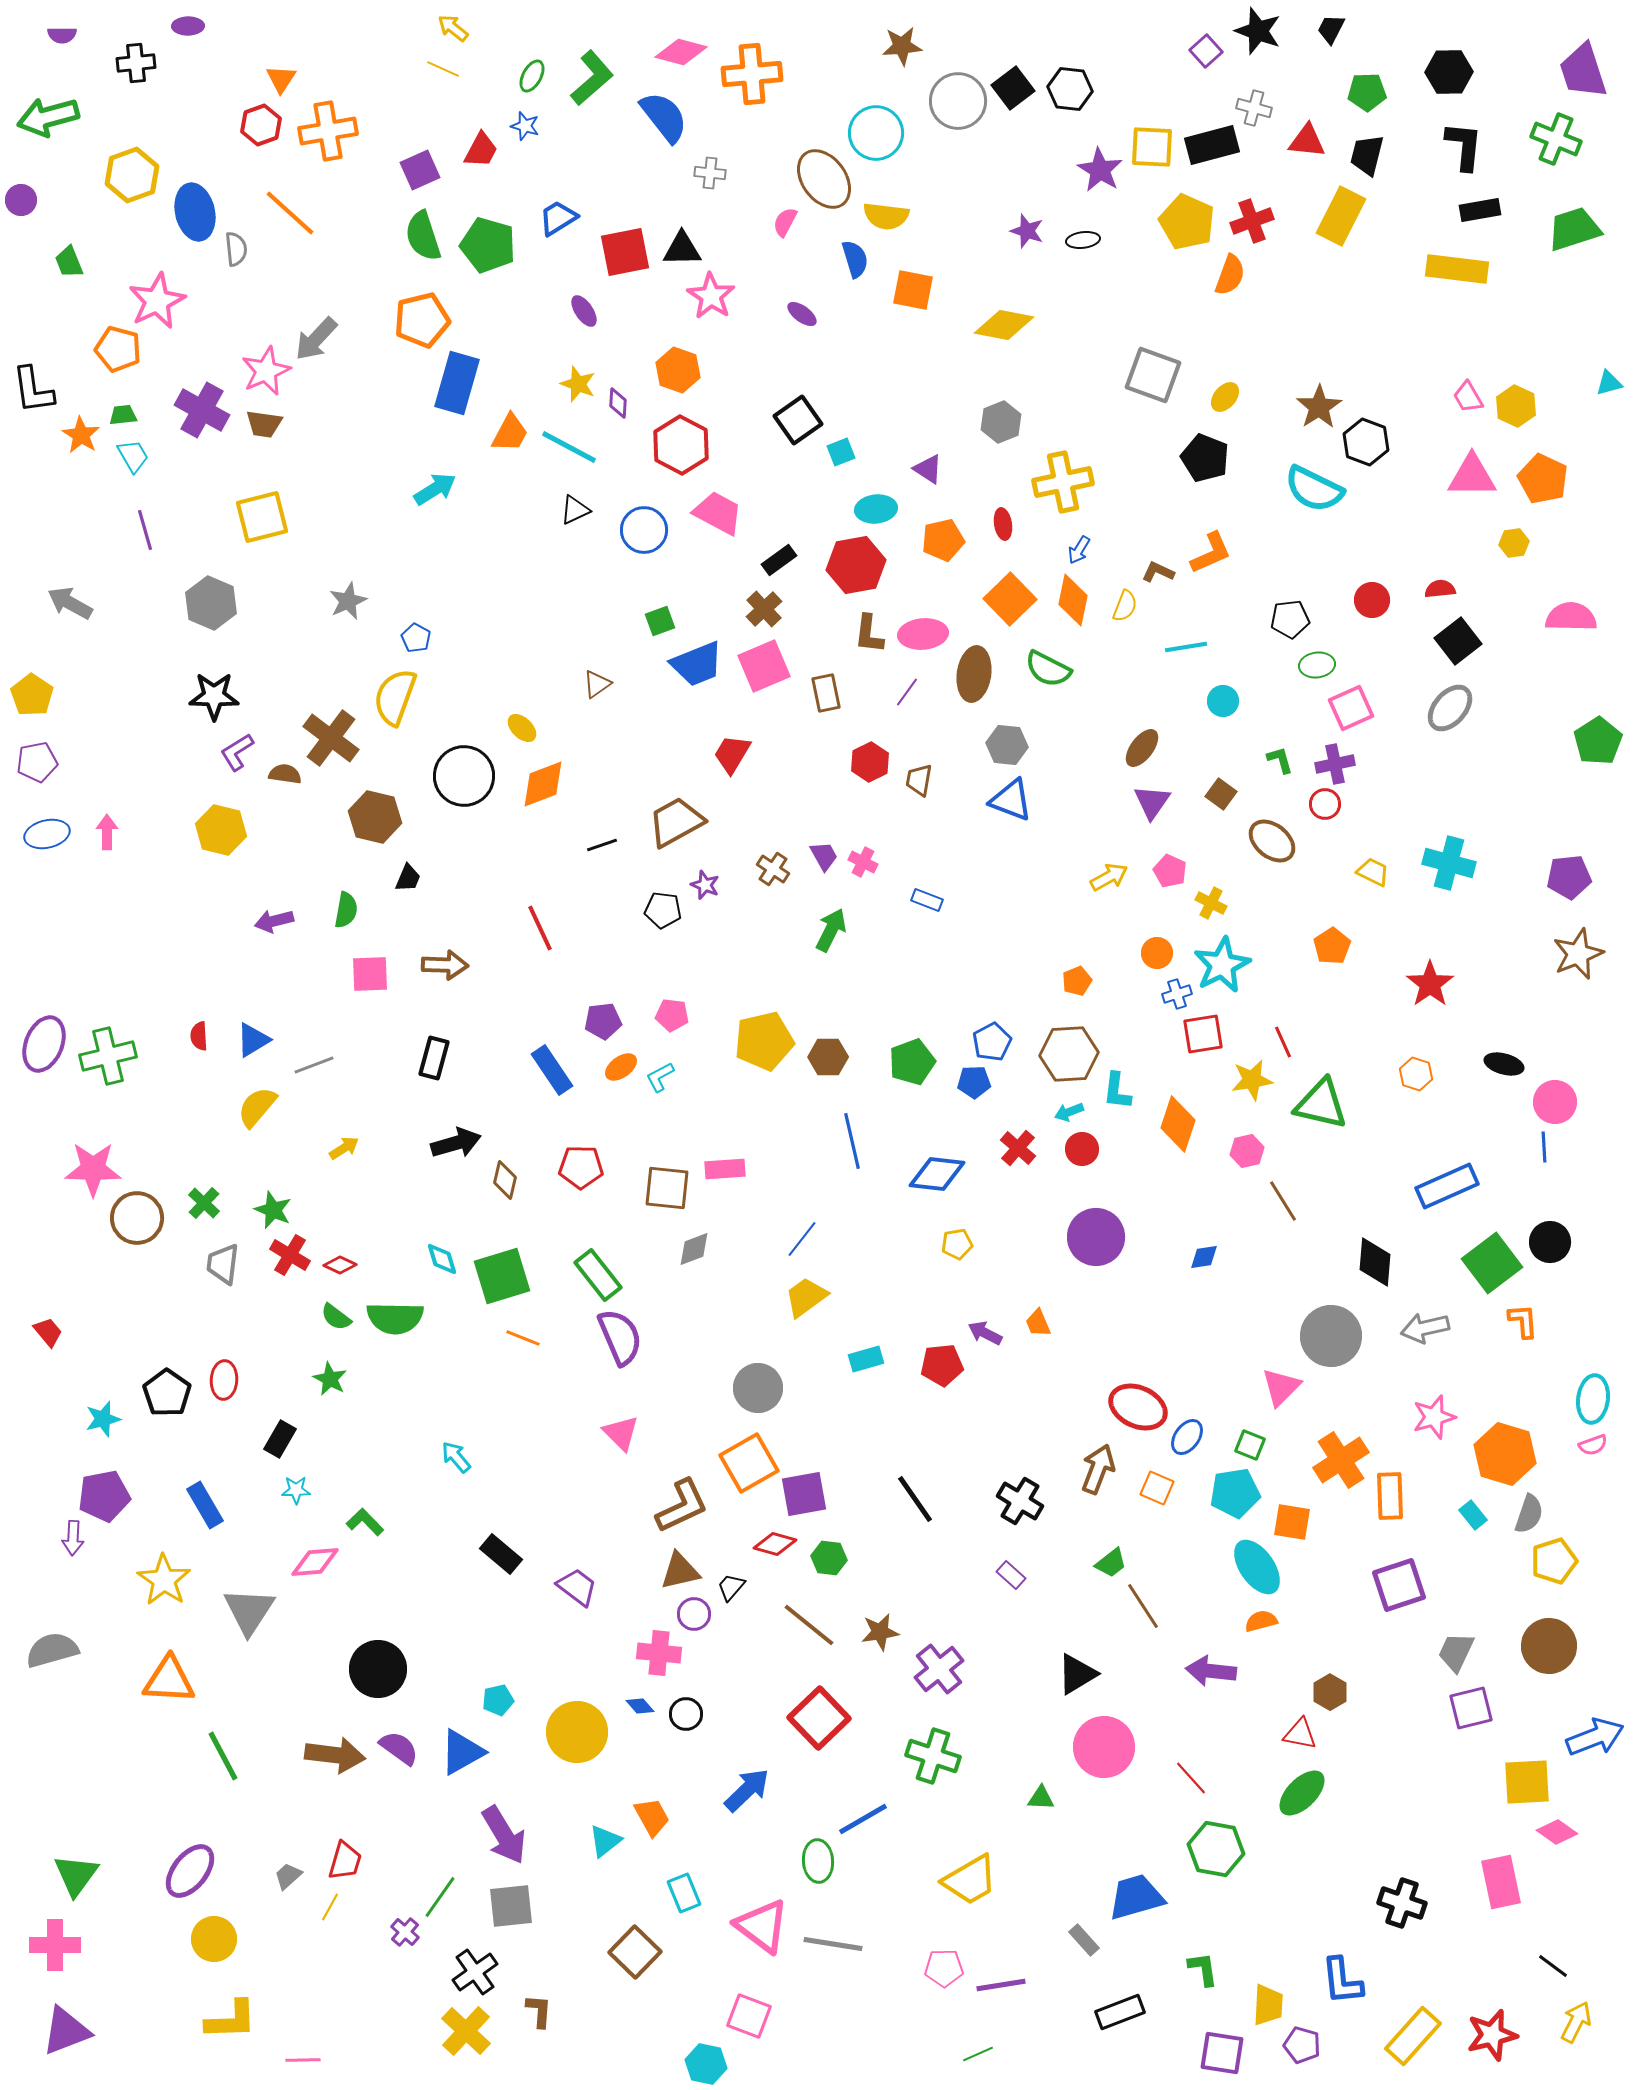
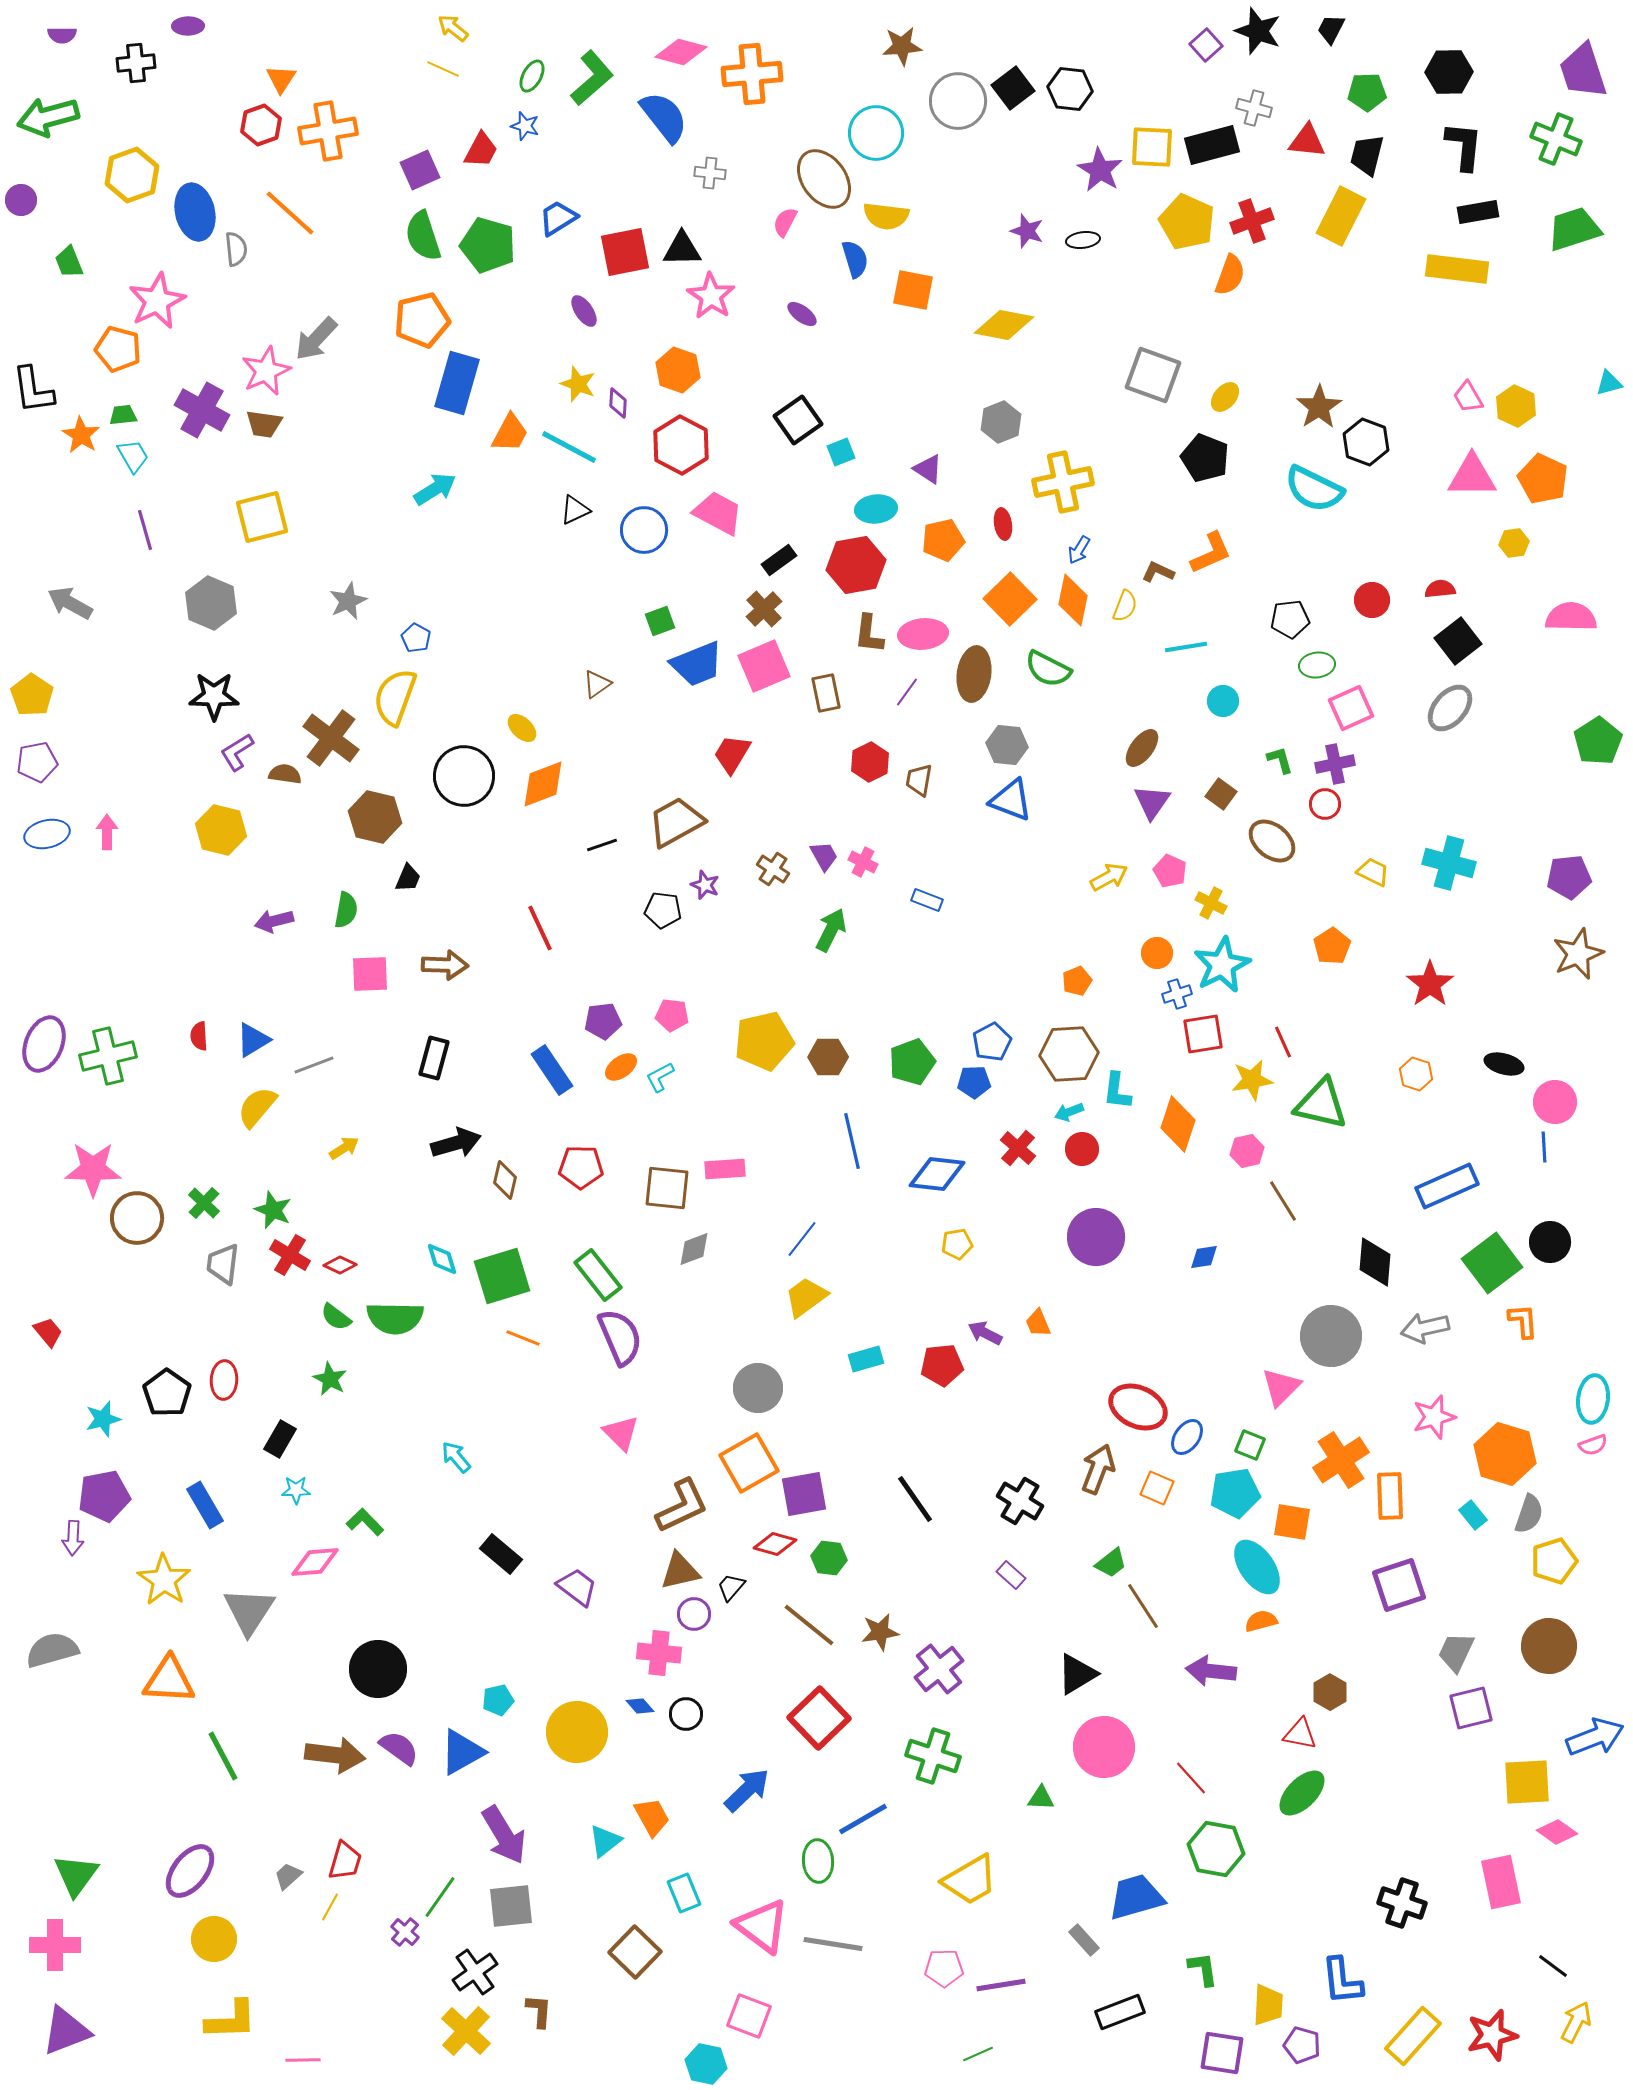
purple square at (1206, 51): moved 6 px up
black rectangle at (1480, 210): moved 2 px left, 2 px down
